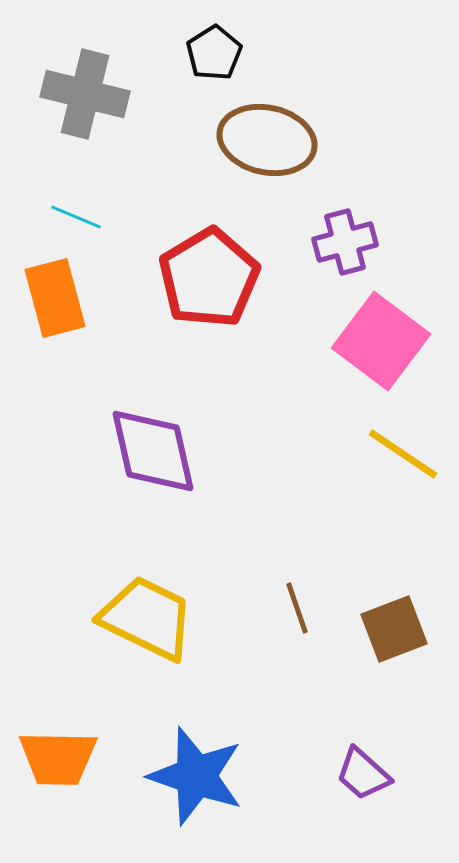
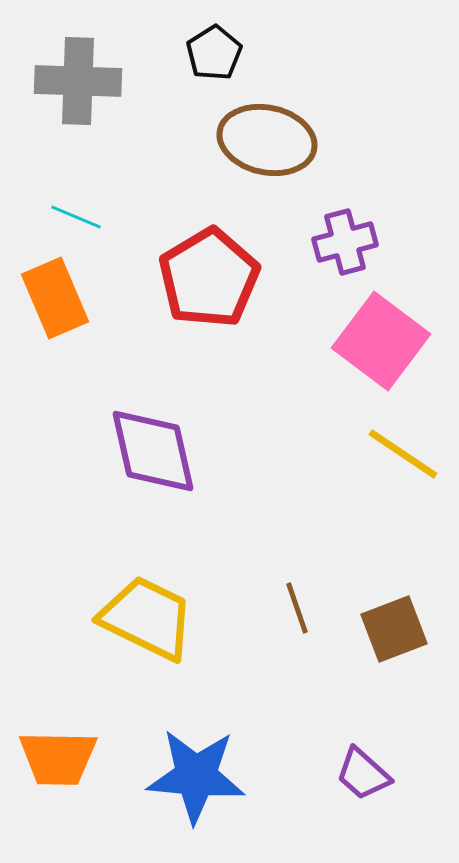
gray cross: moved 7 px left, 13 px up; rotated 12 degrees counterclockwise
orange rectangle: rotated 8 degrees counterclockwise
blue star: rotated 14 degrees counterclockwise
